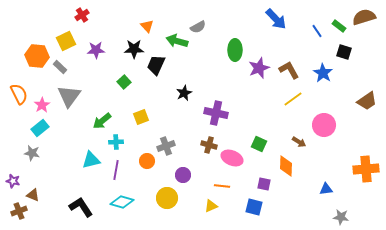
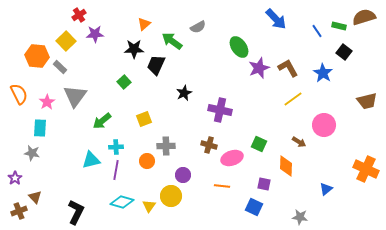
red cross at (82, 15): moved 3 px left
orange triangle at (147, 26): moved 3 px left, 2 px up; rotated 32 degrees clockwise
green rectangle at (339, 26): rotated 24 degrees counterclockwise
yellow square at (66, 41): rotated 18 degrees counterclockwise
green arrow at (177, 41): moved 5 px left; rotated 20 degrees clockwise
purple star at (96, 50): moved 1 px left, 16 px up
green ellipse at (235, 50): moved 4 px right, 3 px up; rotated 35 degrees counterclockwise
black square at (344, 52): rotated 21 degrees clockwise
brown L-shape at (289, 70): moved 1 px left, 2 px up
gray triangle at (69, 96): moved 6 px right
brown trapezoid at (367, 101): rotated 20 degrees clockwise
pink star at (42, 105): moved 5 px right, 3 px up
purple cross at (216, 113): moved 4 px right, 3 px up
yellow square at (141, 117): moved 3 px right, 2 px down
cyan rectangle at (40, 128): rotated 48 degrees counterclockwise
cyan cross at (116, 142): moved 5 px down
gray cross at (166, 146): rotated 18 degrees clockwise
pink ellipse at (232, 158): rotated 40 degrees counterclockwise
orange cross at (366, 169): rotated 30 degrees clockwise
purple star at (13, 181): moved 2 px right, 3 px up; rotated 24 degrees clockwise
blue triangle at (326, 189): rotated 32 degrees counterclockwise
brown triangle at (33, 195): moved 2 px right, 2 px down; rotated 24 degrees clockwise
yellow circle at (167, 198): moved 4 px right, 2 px up
yellow triangle at (211, 206): moved 62 px left; rotated 32 degrees counterclockwise
black L-shape at (81, 207): moved 5 px left, 5 px down; rotated 60 degrees clockwise
blue square at (254, 207): rotated 12 degrees clockwise
gray star at (341, 217): moved 41 px left
